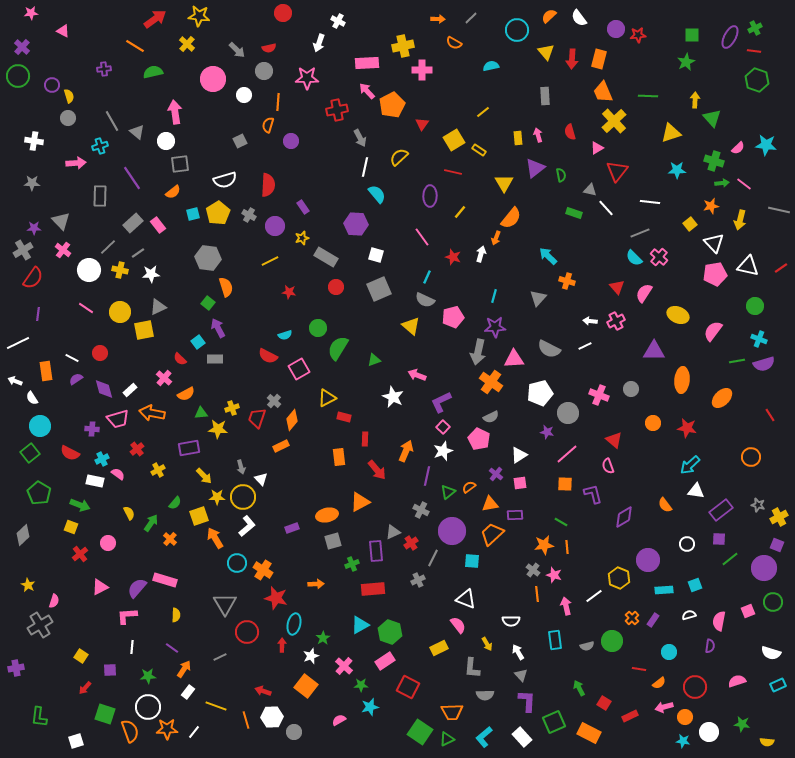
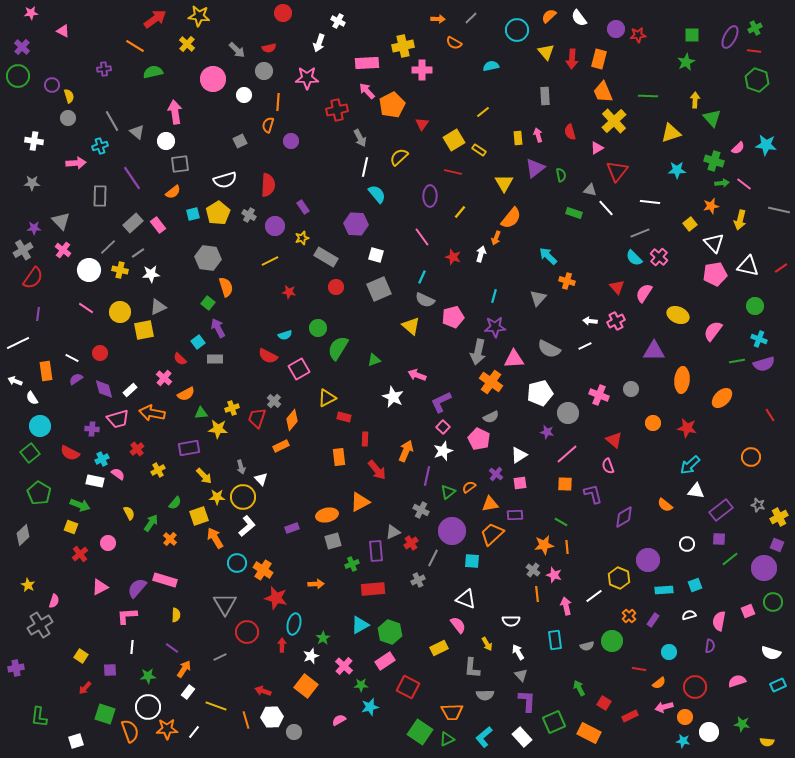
cyan line at (427, 277): moved 5 px left
orange semicircle at (665, 505): rotated 14 degrees counterclockwise
orange cross at (632, 618): moved 3 px left, 2 px up
